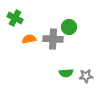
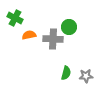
orange semicircle: moved 4 px up
green semicircle: rotated 72 degrees counterclockwise
